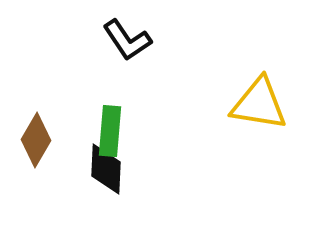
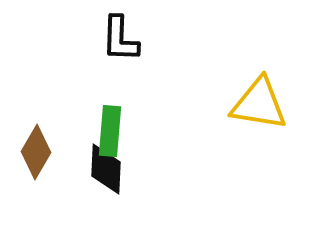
black L-shape: moved 7 px left, 1 px up; rotated 36 degrees clockwise
brown diamond: moved 12 px down
